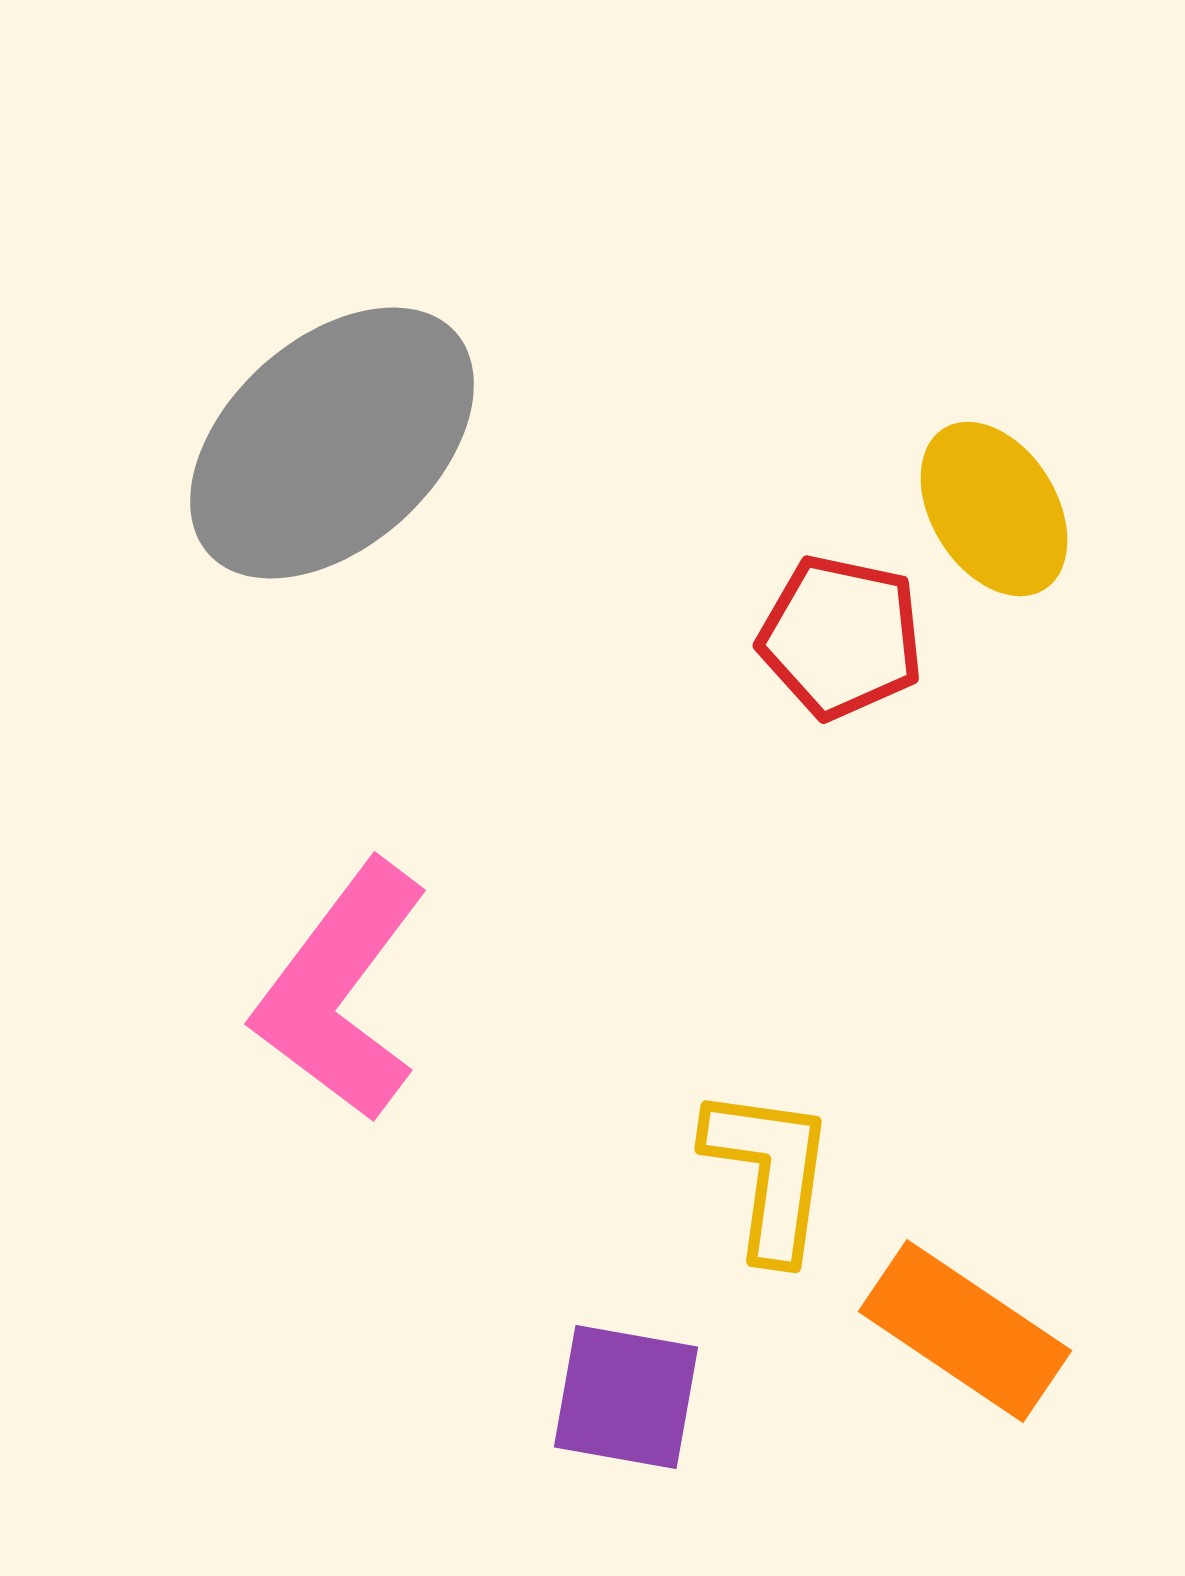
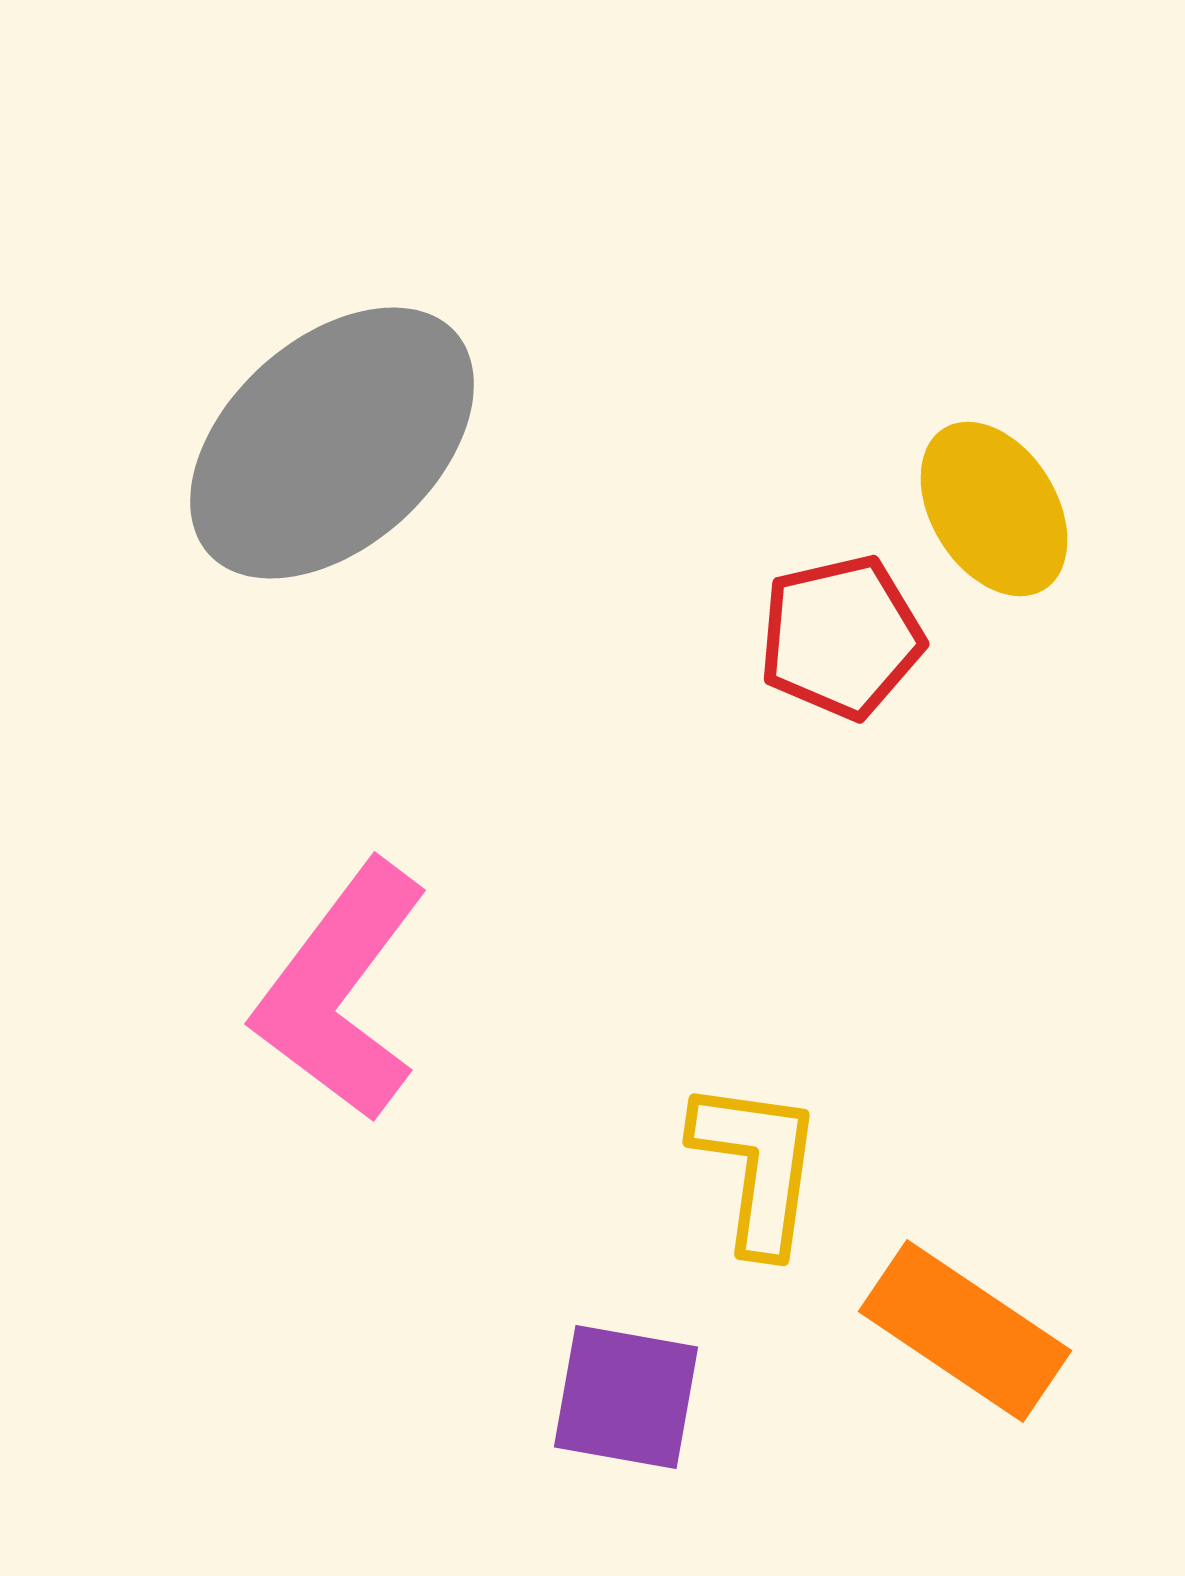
red pentagon: rotated 25 degrees counterclockwise
yellow L-shape: moved 12 px left, 7 px up
